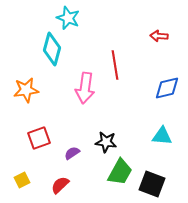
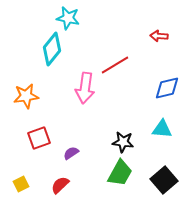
cyan star: rotated 10 degrees counterclockwise
cyan diamond: rotated 24 degrees clockwise
red line: rotated 68 degrees clockwise
orange star: moved 6 px down
cyan triangle: moved 7 px up
black star: moved 17 px right
purple semicircle: moved 1 px left
green trapezoid: moved 1 px down
yellow square: moved 1 px left, 4 px down
black square: moved 12 px right, 4 px up; rotated 28 degrees clockwise
